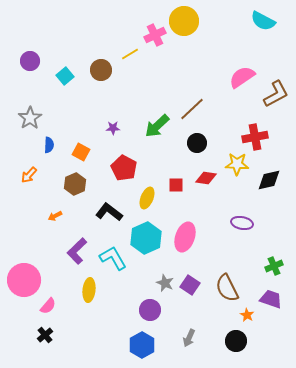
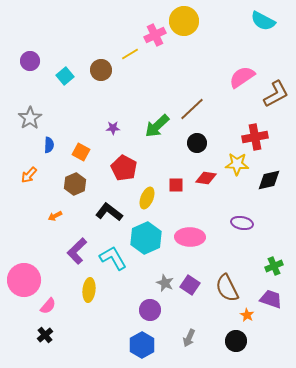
pink ellipse at (185, 237): moved 5 px right; rotated 72 degrees clockwise
